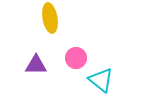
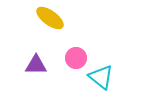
yellow ellipse: rotated 44 degrees counterclockwise
cyan triangle: moved 3 px up
